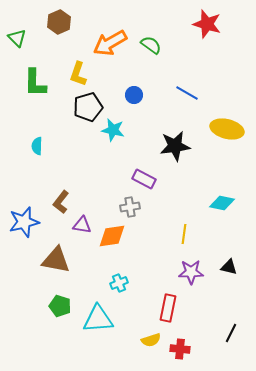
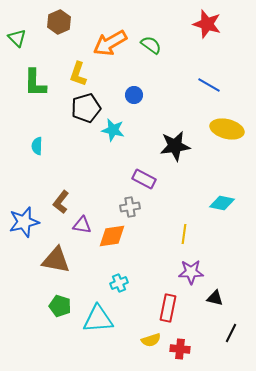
blue line: moved 22 px right, 8 px up
black pentagon: moved 2 px left, 1 px down
black triangle: moved 14 px left, 31 px down
